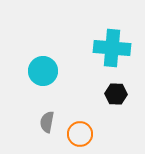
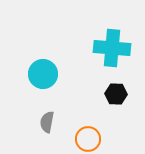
cyan circle: moved 3 px down
orange circle: moved 8 px right, 5 px down
